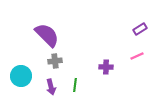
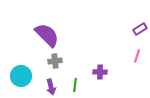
pink line: rotated 48 degrees counterclockwise
purple cross: moved 6 px left, 5 px down
